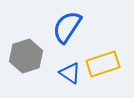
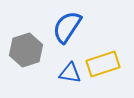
gray hexagon: moved 6 px up
blue triangle: rotated 25 degrees counterclockwise
